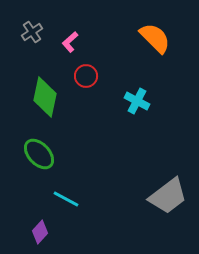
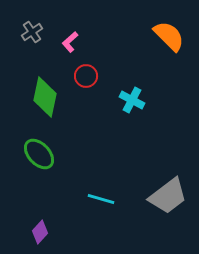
orange semicircle: moved 14 px right, 2 px up
cyan cross: moved 5 px left, 1 px up
cyan line: moved 35 px right; rotated 12 degrees counterclockwise
